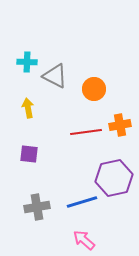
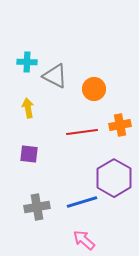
red line: moved 4 px left
purple hexagon: rotated 18 degrees counterclockwise
